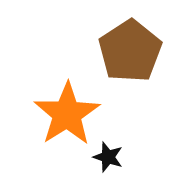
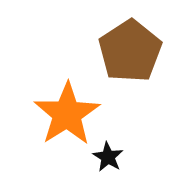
black star: rotated 12 degrees clockwise
